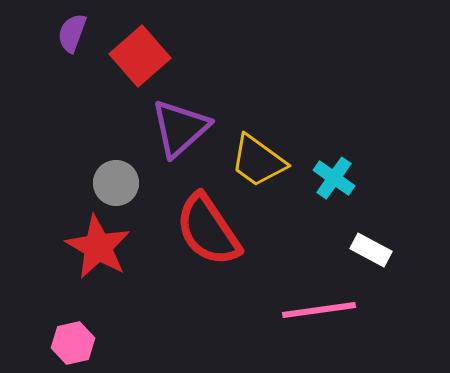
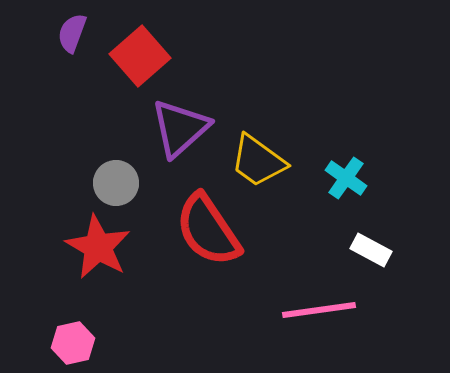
cyan cross: moved 12 px right
